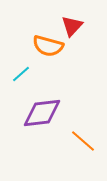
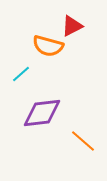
red triangle: rotated 20 degrees clockwise
